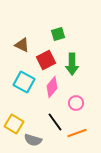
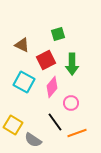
pink circle: moved 5 px left
yellow square: moved 1 px left, 1 px down
gray semicircle: rotated 18 degrees clockwise
